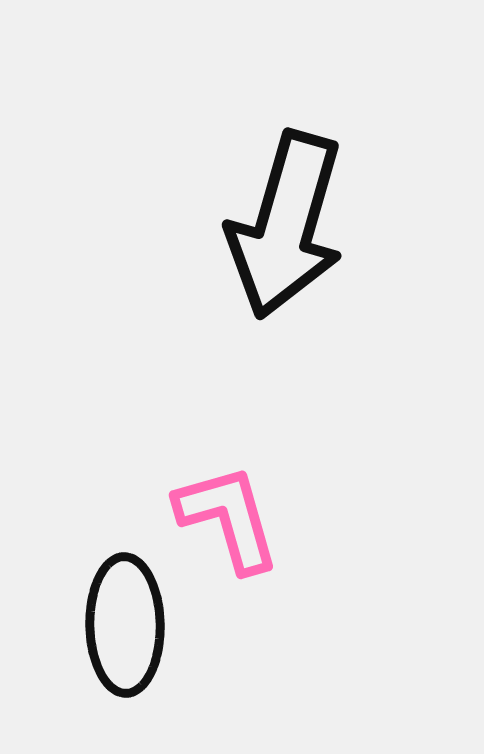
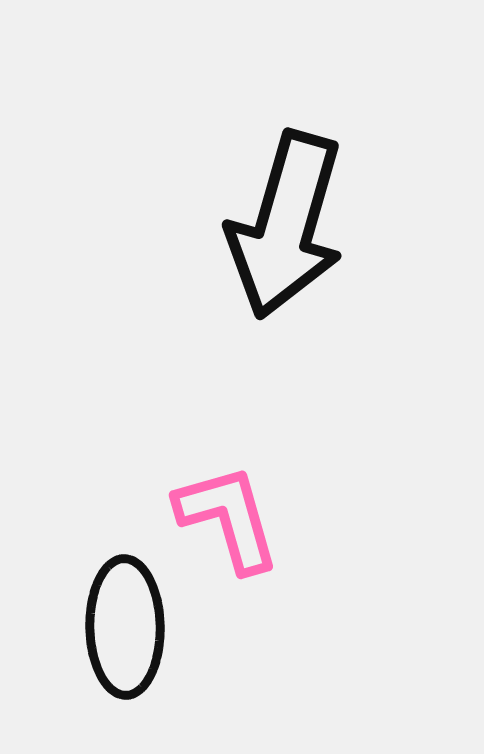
black ellipse: moved 2 px down
